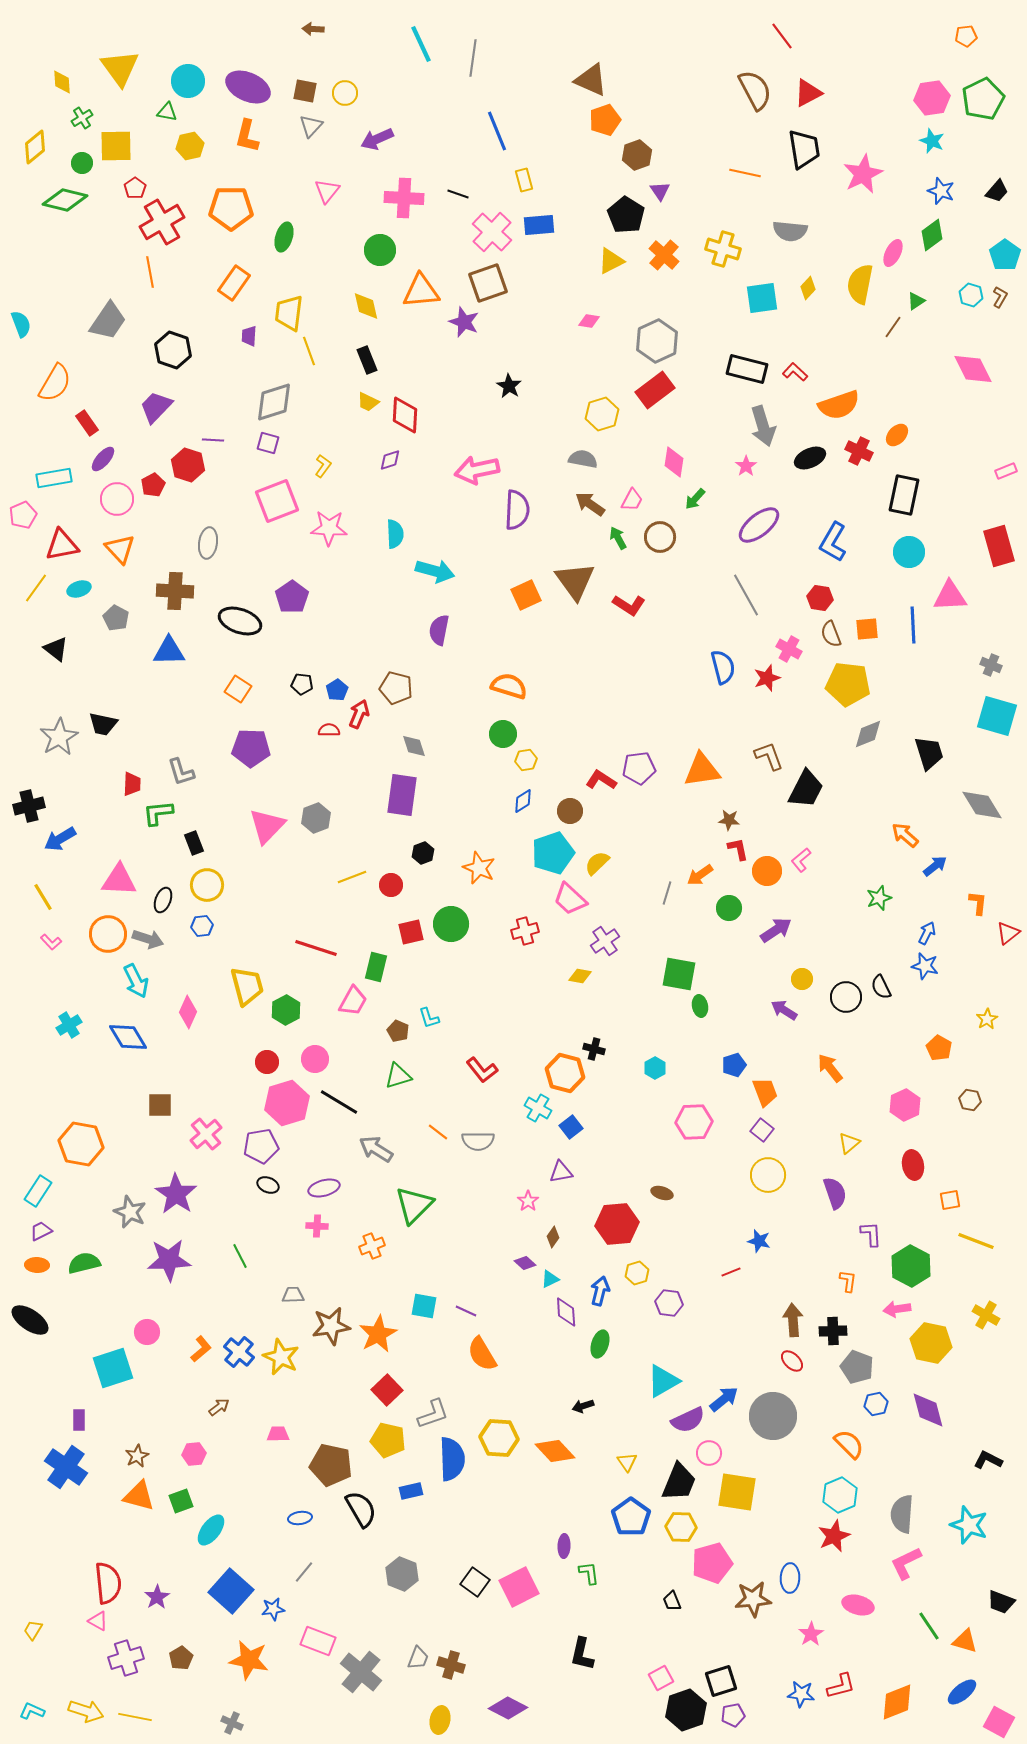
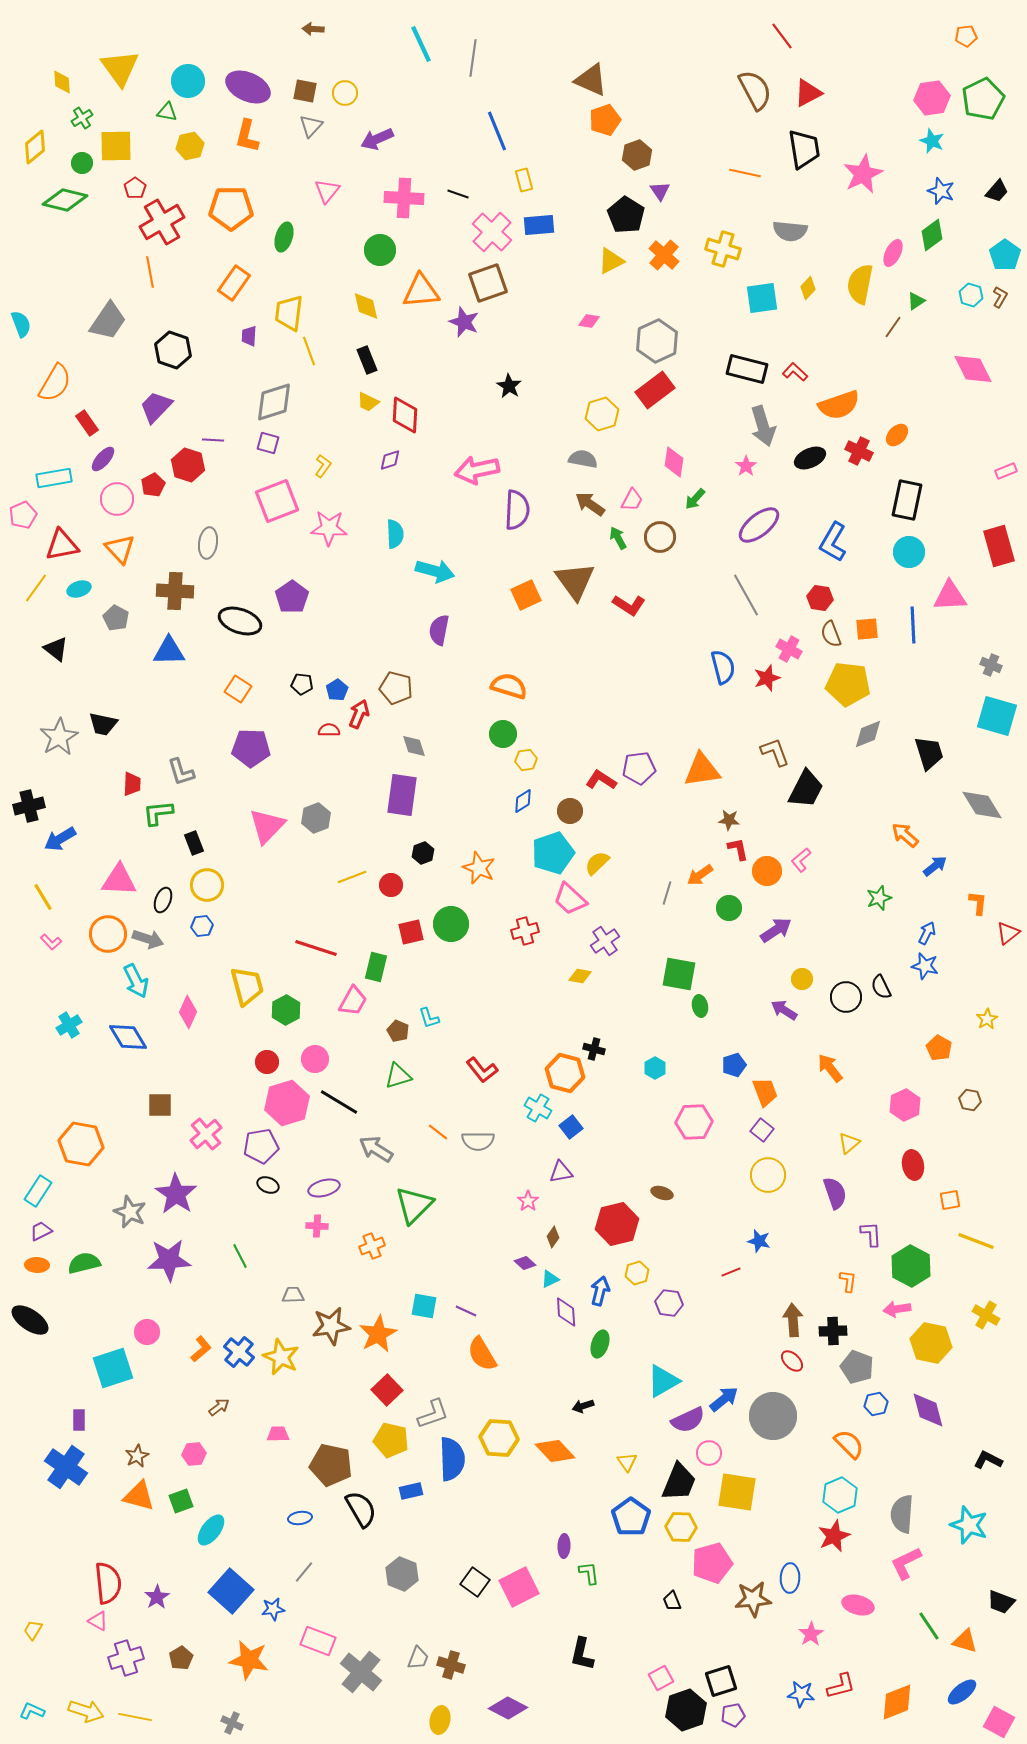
black rectangle at (904, 495): moved 3 px right, 5 px down
brown L-shape at (769, 756): moved 6 px right, 4 px up
red hexagon at (617, 1224): rotated 9 degrees counterclockwise
yellow pentagon at (388, 1440): moved 3 px right
